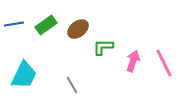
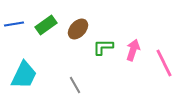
brown ellipse: rotated 10 degrees counterclockwise
pink arrow: moved 11 px up
gray line: moved 3 px right
